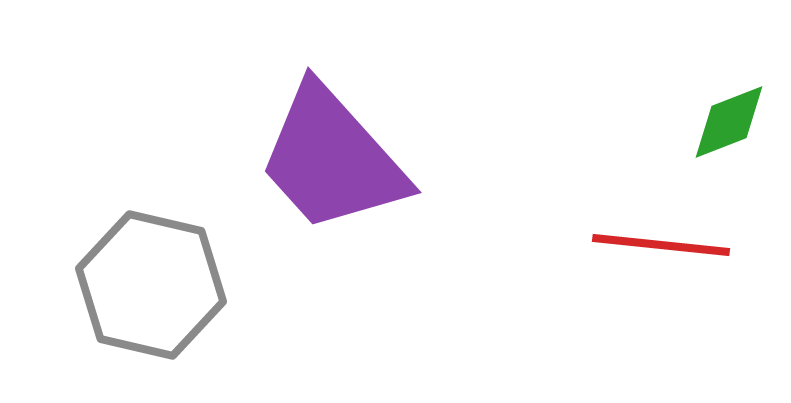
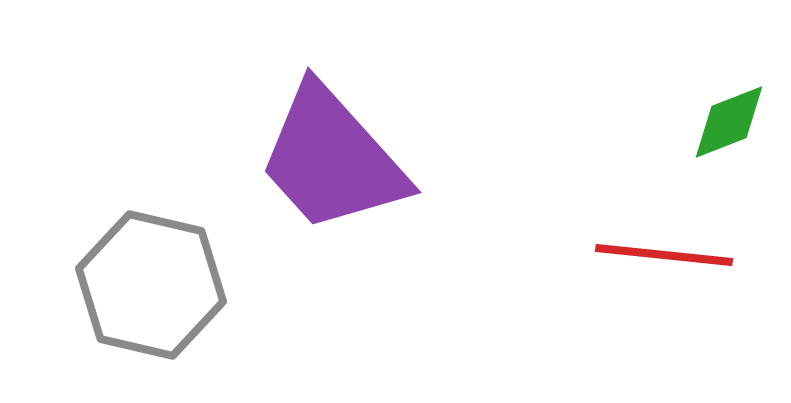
red line: moved 3 px right, 10 px down
